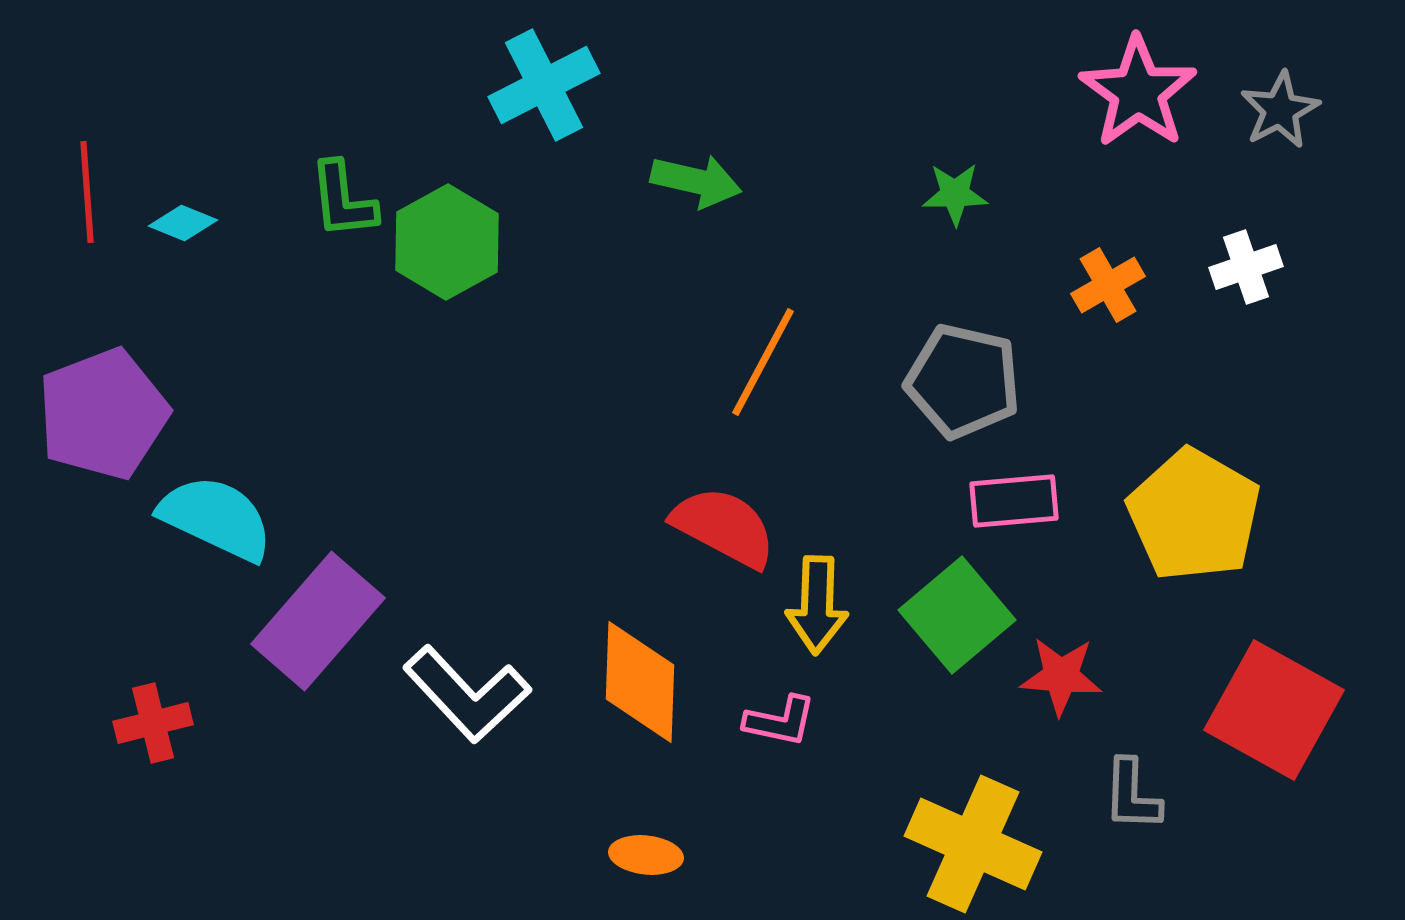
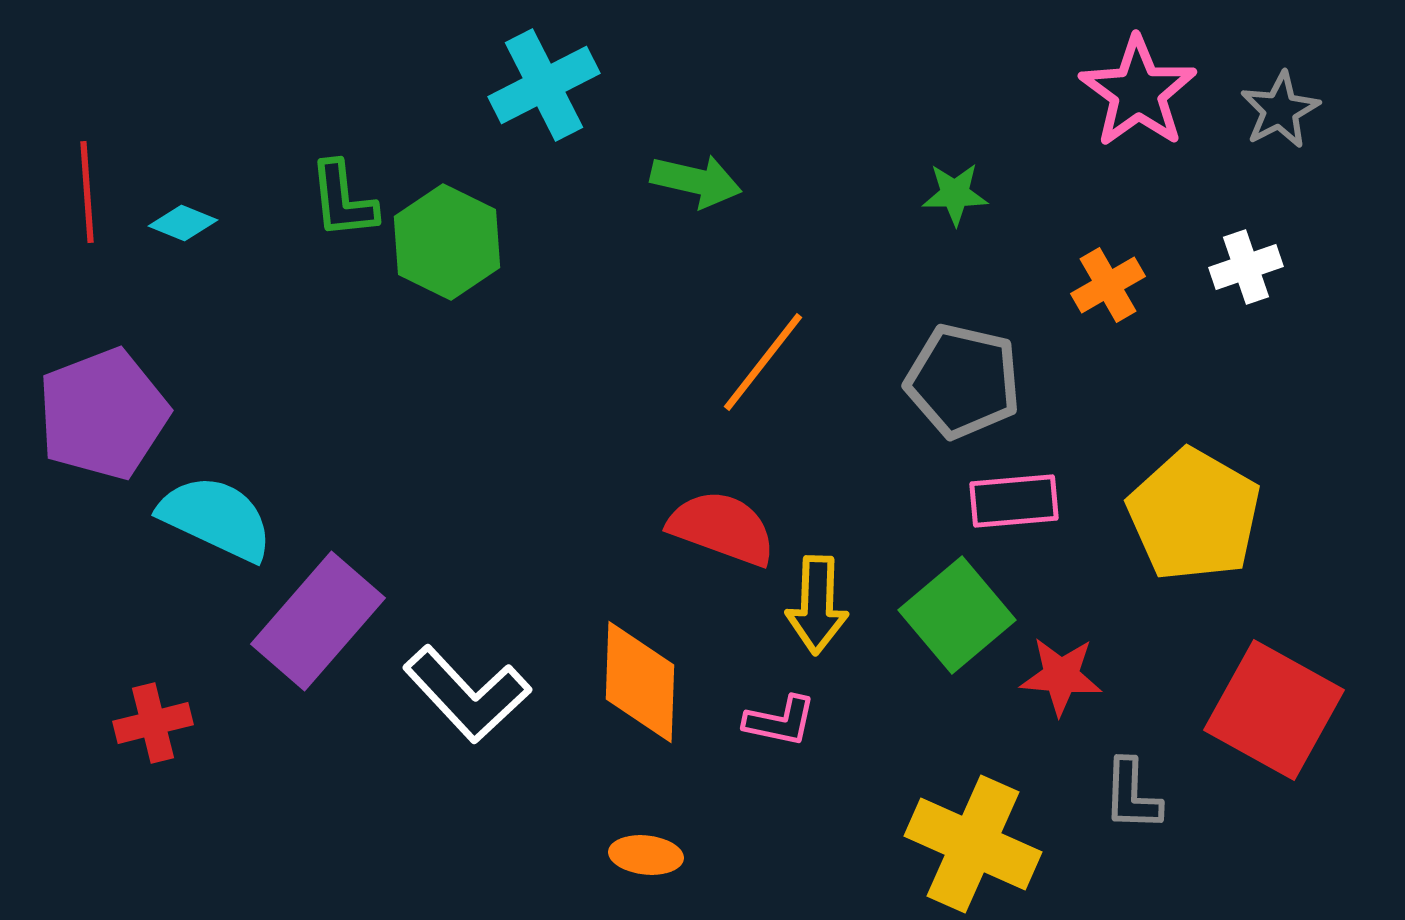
green hexagon: rotated 5 degrees counterclockwise
orange line: rotated 10 degrees clockwise
red semicircle: moved 2 px left, 1 px down; rotated 8 degrees counterclockwise
